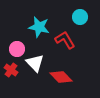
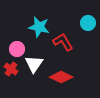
cyan circle: moved 8 px right, 6 px down
red L-shape: moved 2 px left, 2 px down
white triangle: moved 1 px left, 1 px down; rotated 18 degrees clockwise
red cross: moved 1 px up
red diamond: rotated 20 degrees counterclockwise
